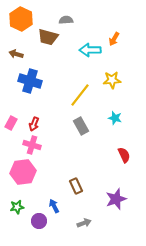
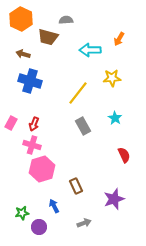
orange arrow: moved 5 px right
brown arrow: moved 7 px right
yellow star: moved 2 px up
yellow line: moved 2 px left, 2 px up
cyan star: rotated 16 degrees clockwise
gray rectangle: moved 2 px right
pink hexagon: moved 19 px right, 3 px up; rotated 10 degrees counterclockwise
purple star: moved 2 px left
green star: moved 5 px right, 6 px down
purple circle: moved 6 px down
